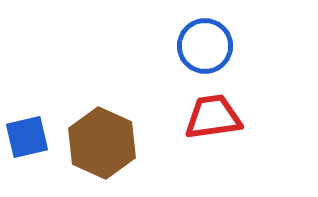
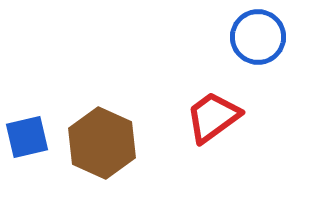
blue circle: moved 53 px right, 9 px up
red trapezoid: rotated 28 degrees counterclockwise
